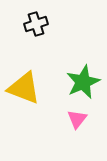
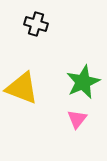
black cross: rotated 35 degrees clockwise
yellow triangle: moved 2 px left
